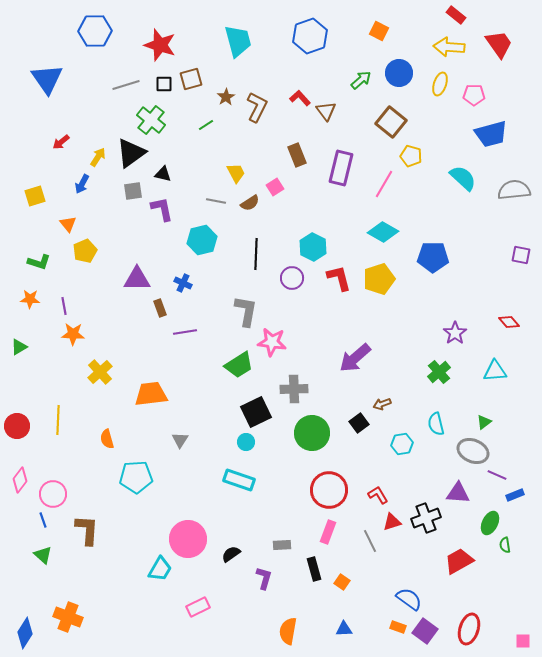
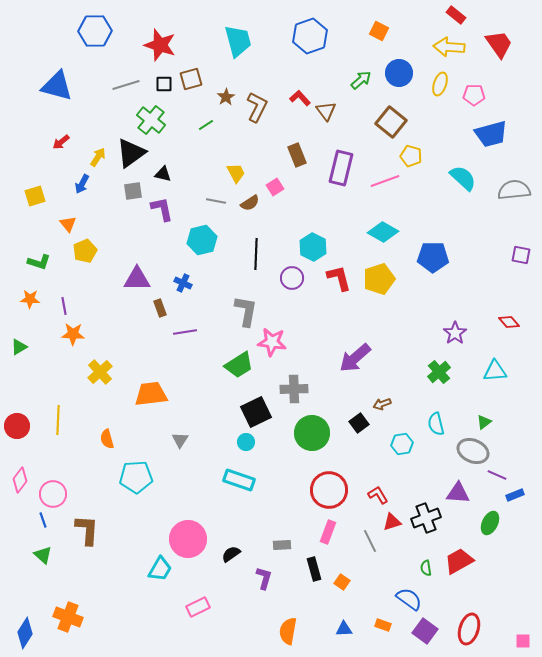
blue triangle at (47, 79): moved 10 px right, 7 px down; rotated 40 degrees counterclockwise
pink line at (384, 184): moved 1 px right, 3 px up; rotated 40 degrees clockwise
green semicircle at (505, 545): moved 79 px left, 23 px down
orange rectangle at (398, 627): moved 15 px left, 2 px up
